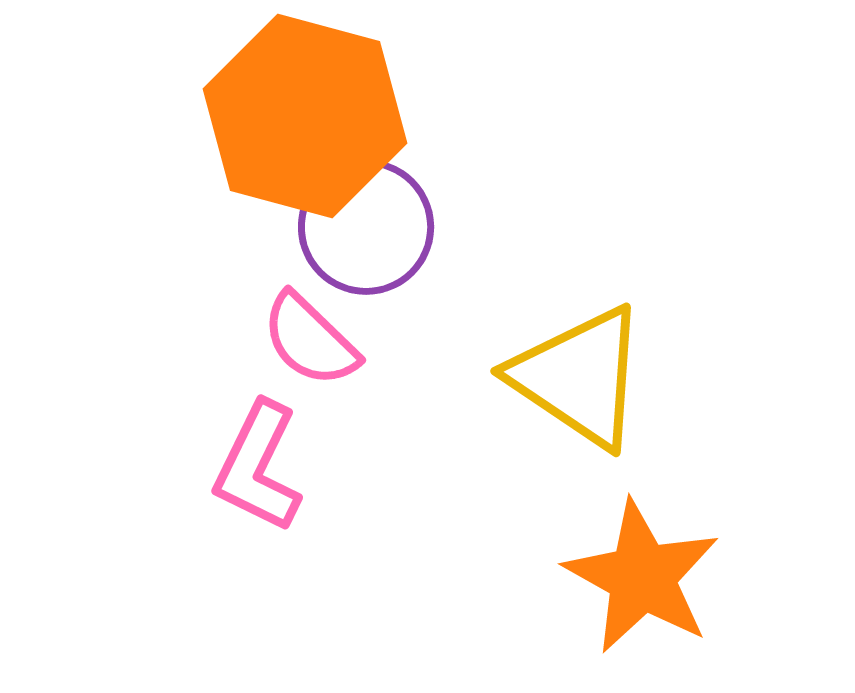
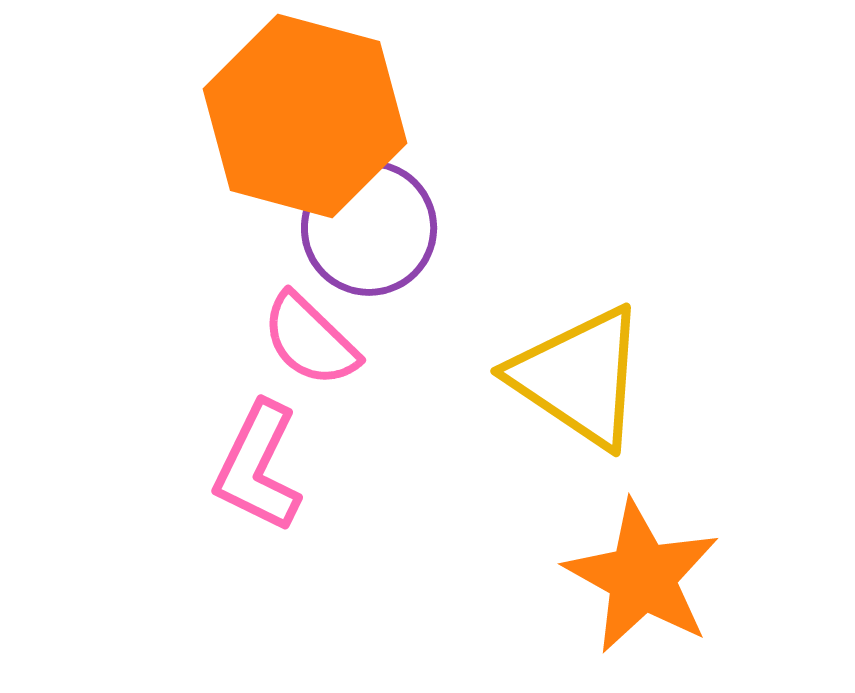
purple circle: moved 3 px right, 1 px down
